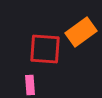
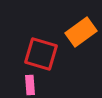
red square: moved 4 px left, 5 px down; rotated 12 degrees clockwise
